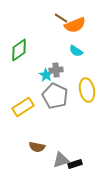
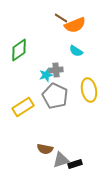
cyan star: rotated 24 degrees clockwise
yellow ellipse: moved 2 px right
brown semicircle: moved 8 px right, 2 px down
